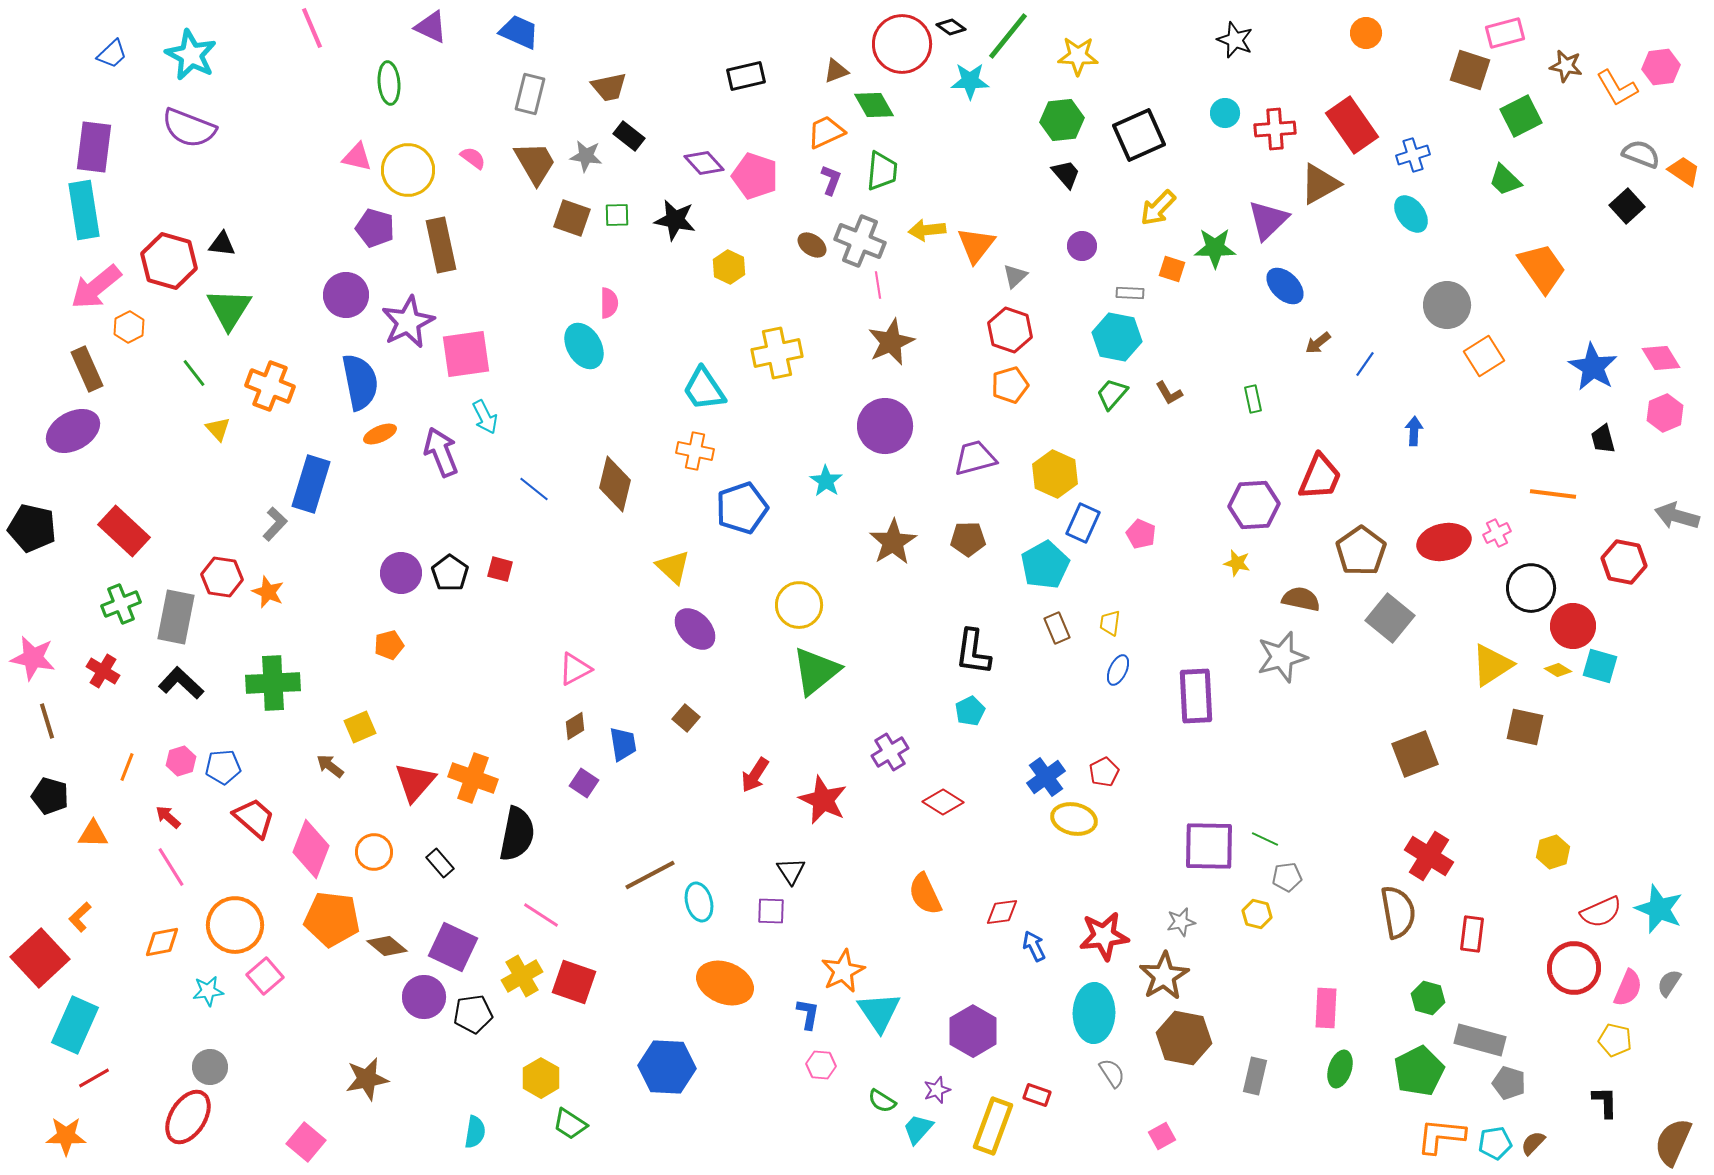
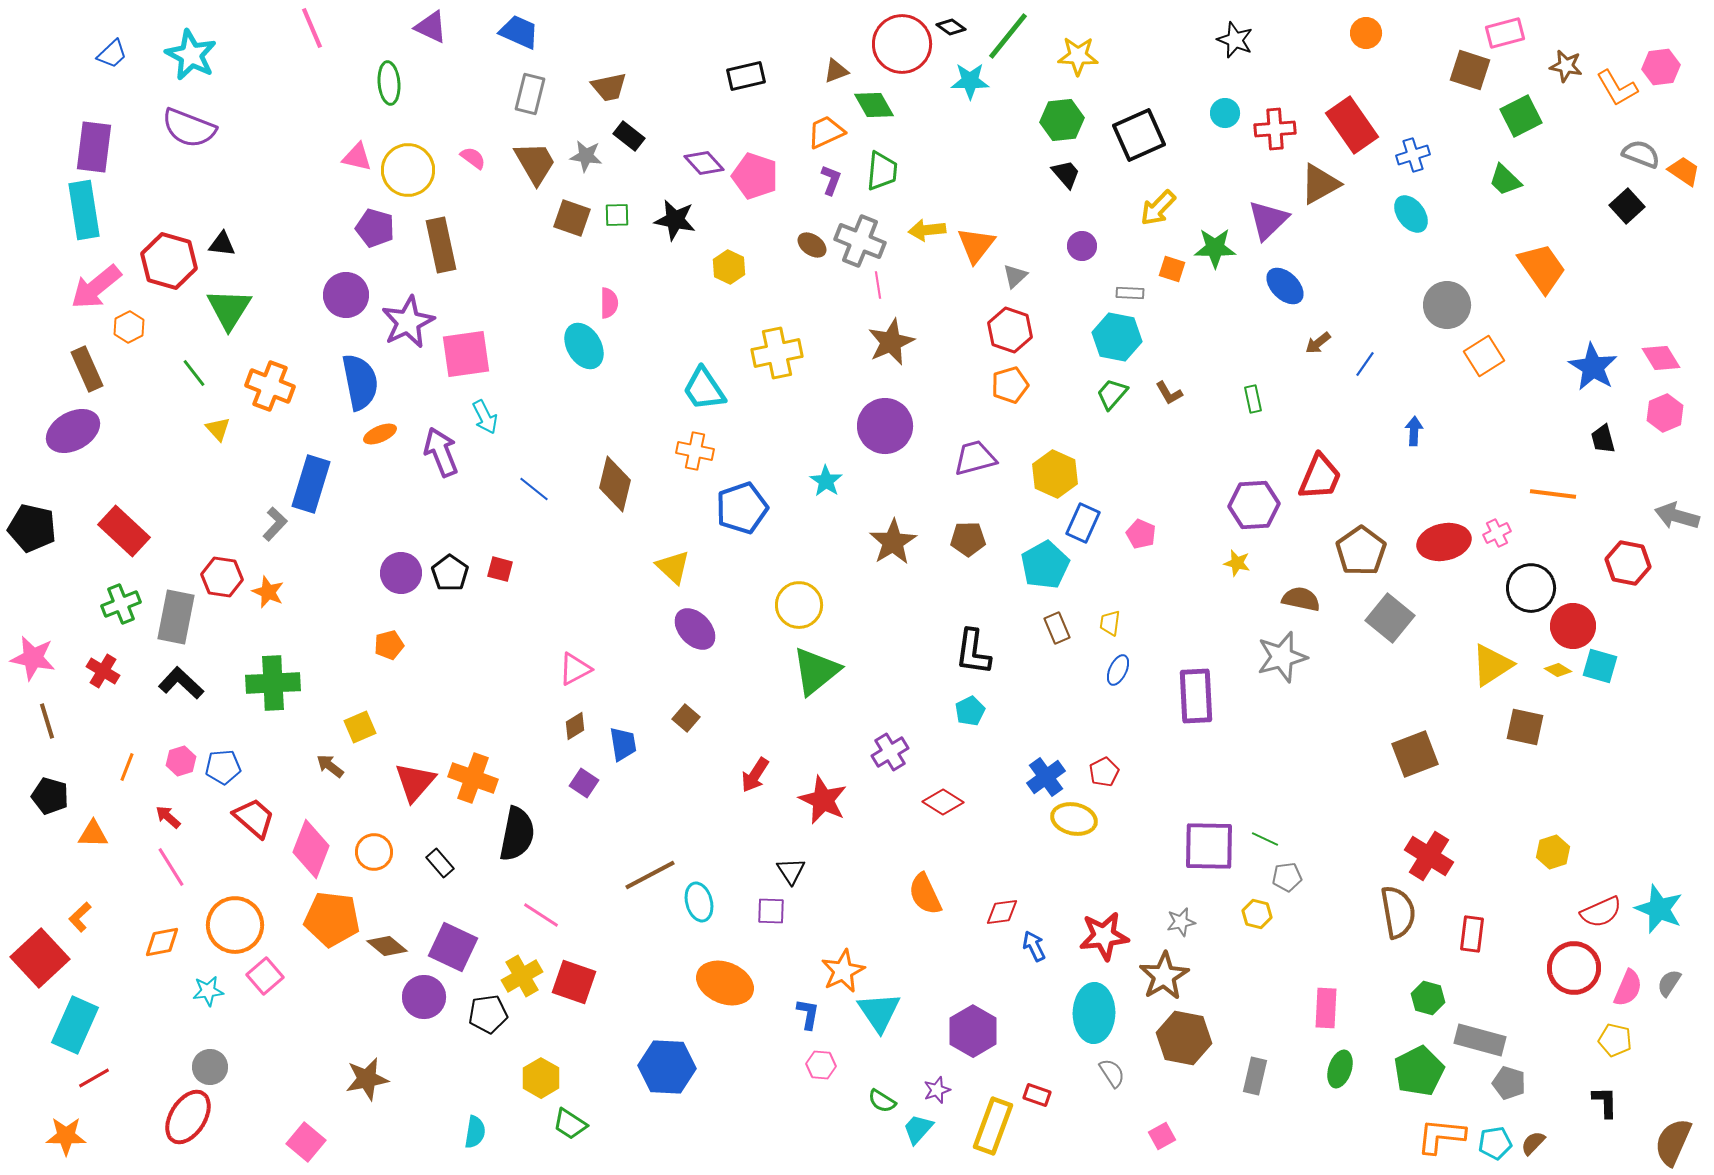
red hexagon at (1624, 562): moved 4 px right, 1 px down
black pentagon at (473, 1014): moved 15 px right
